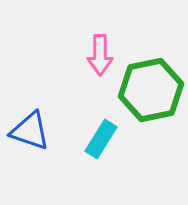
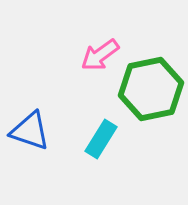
pink arrow: rotated 54 degrees clockwise
green hexagon: moved 1 px up
